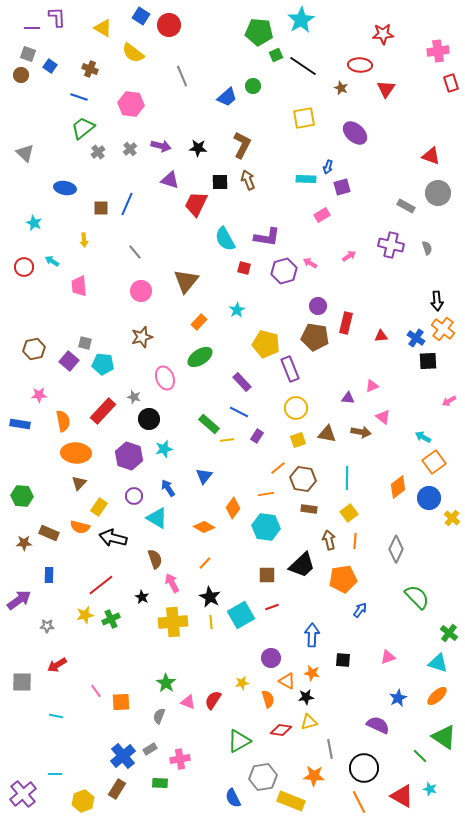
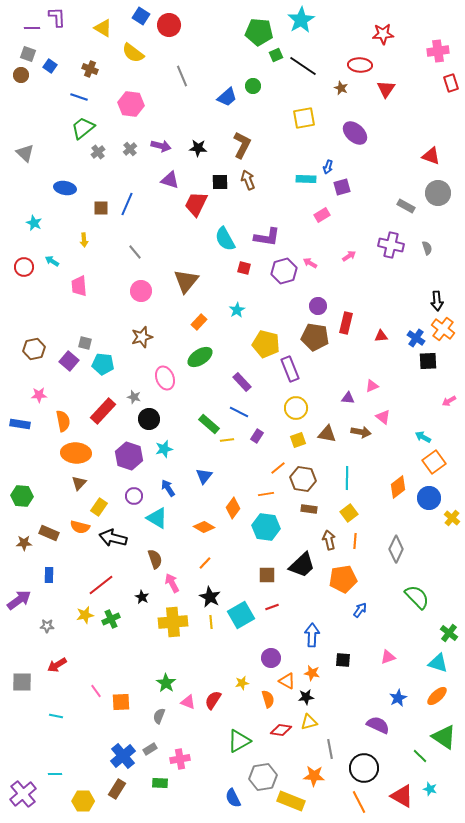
yellow hexagon at (83, 801): rotated 20 degrees clockwise
